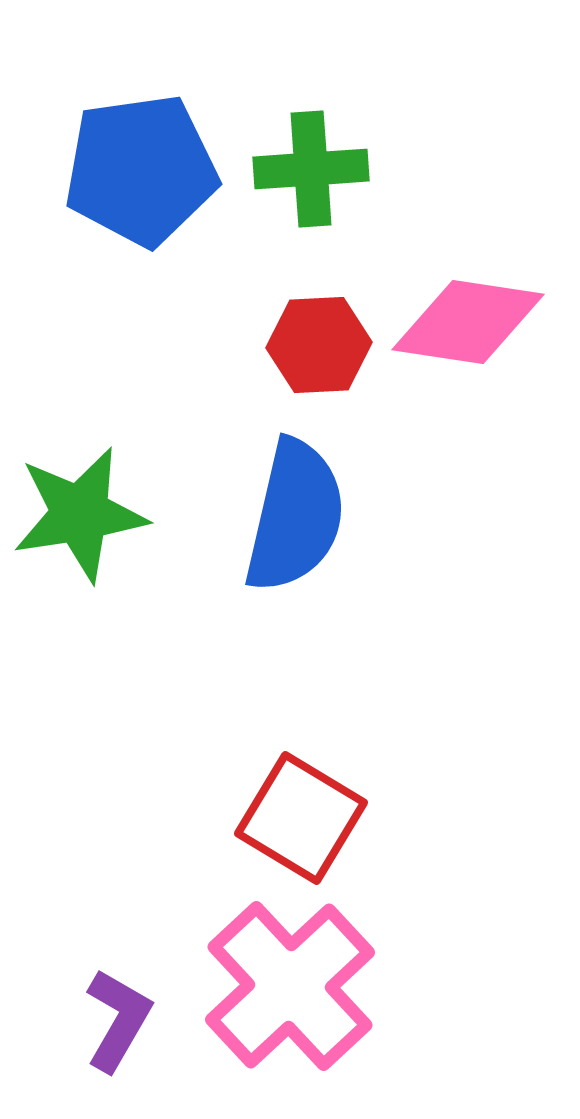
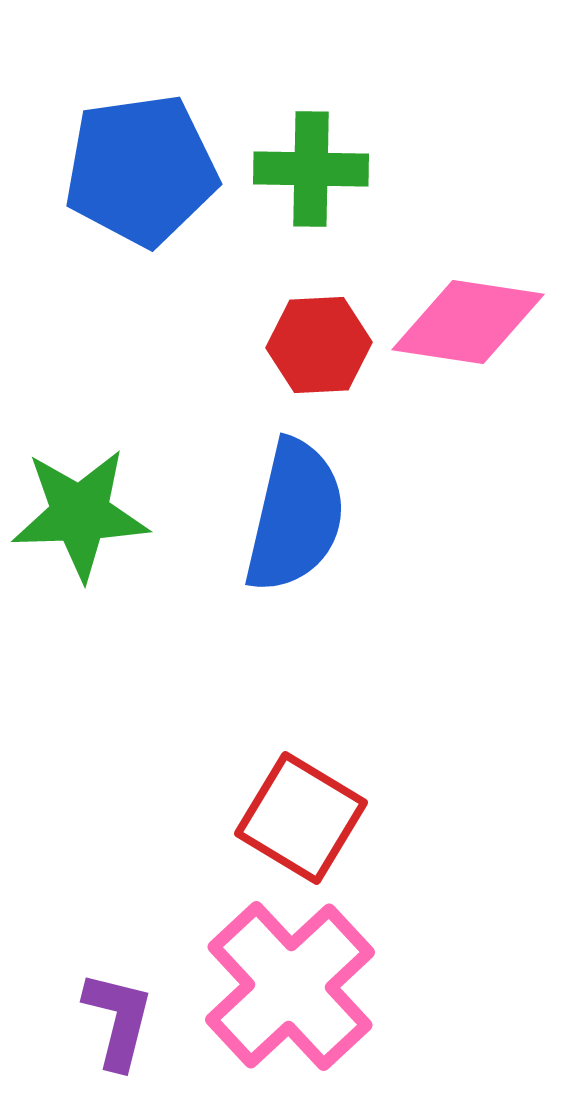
green cross: rotated 5 degrees clockwise
green star: rotated 7 degrees clockwise
purple L-shape: rotated 16 degrees counterclockwise
